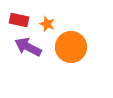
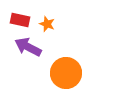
red rectangle: moved 1 px right
orange circle: moved 5 px left, 26 px down
